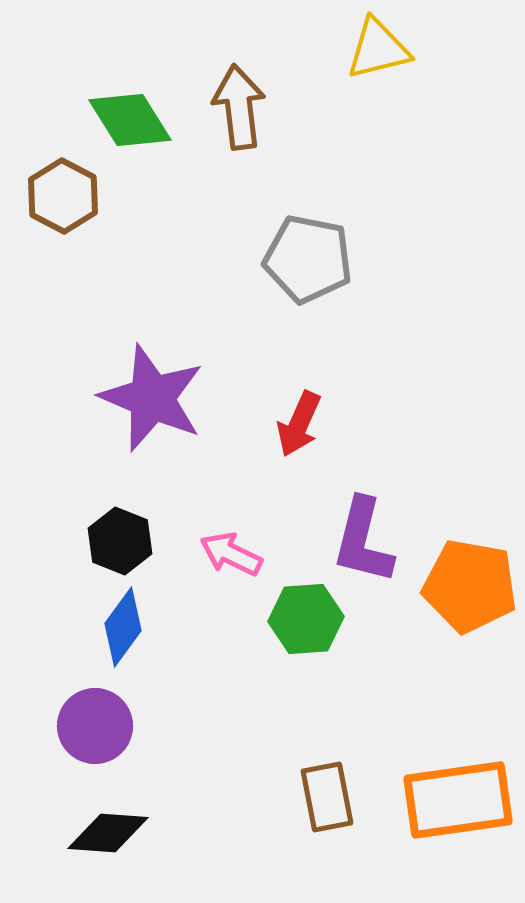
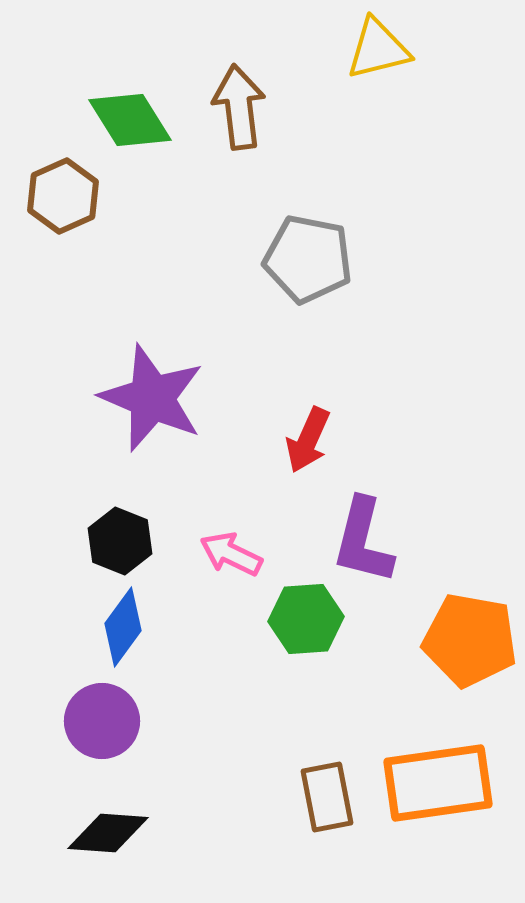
brown hexagon: rotated 8 degrees clockwise
red arrow: moved 9 px right, 16 px down
orange pentagon: moved 54 px down
purple circle: moved 7 px right, 5 px up
orange rectangle: moved 20 px left, 17 px up
